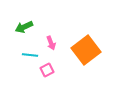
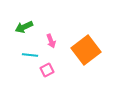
pink arrow: moved 2 px up
